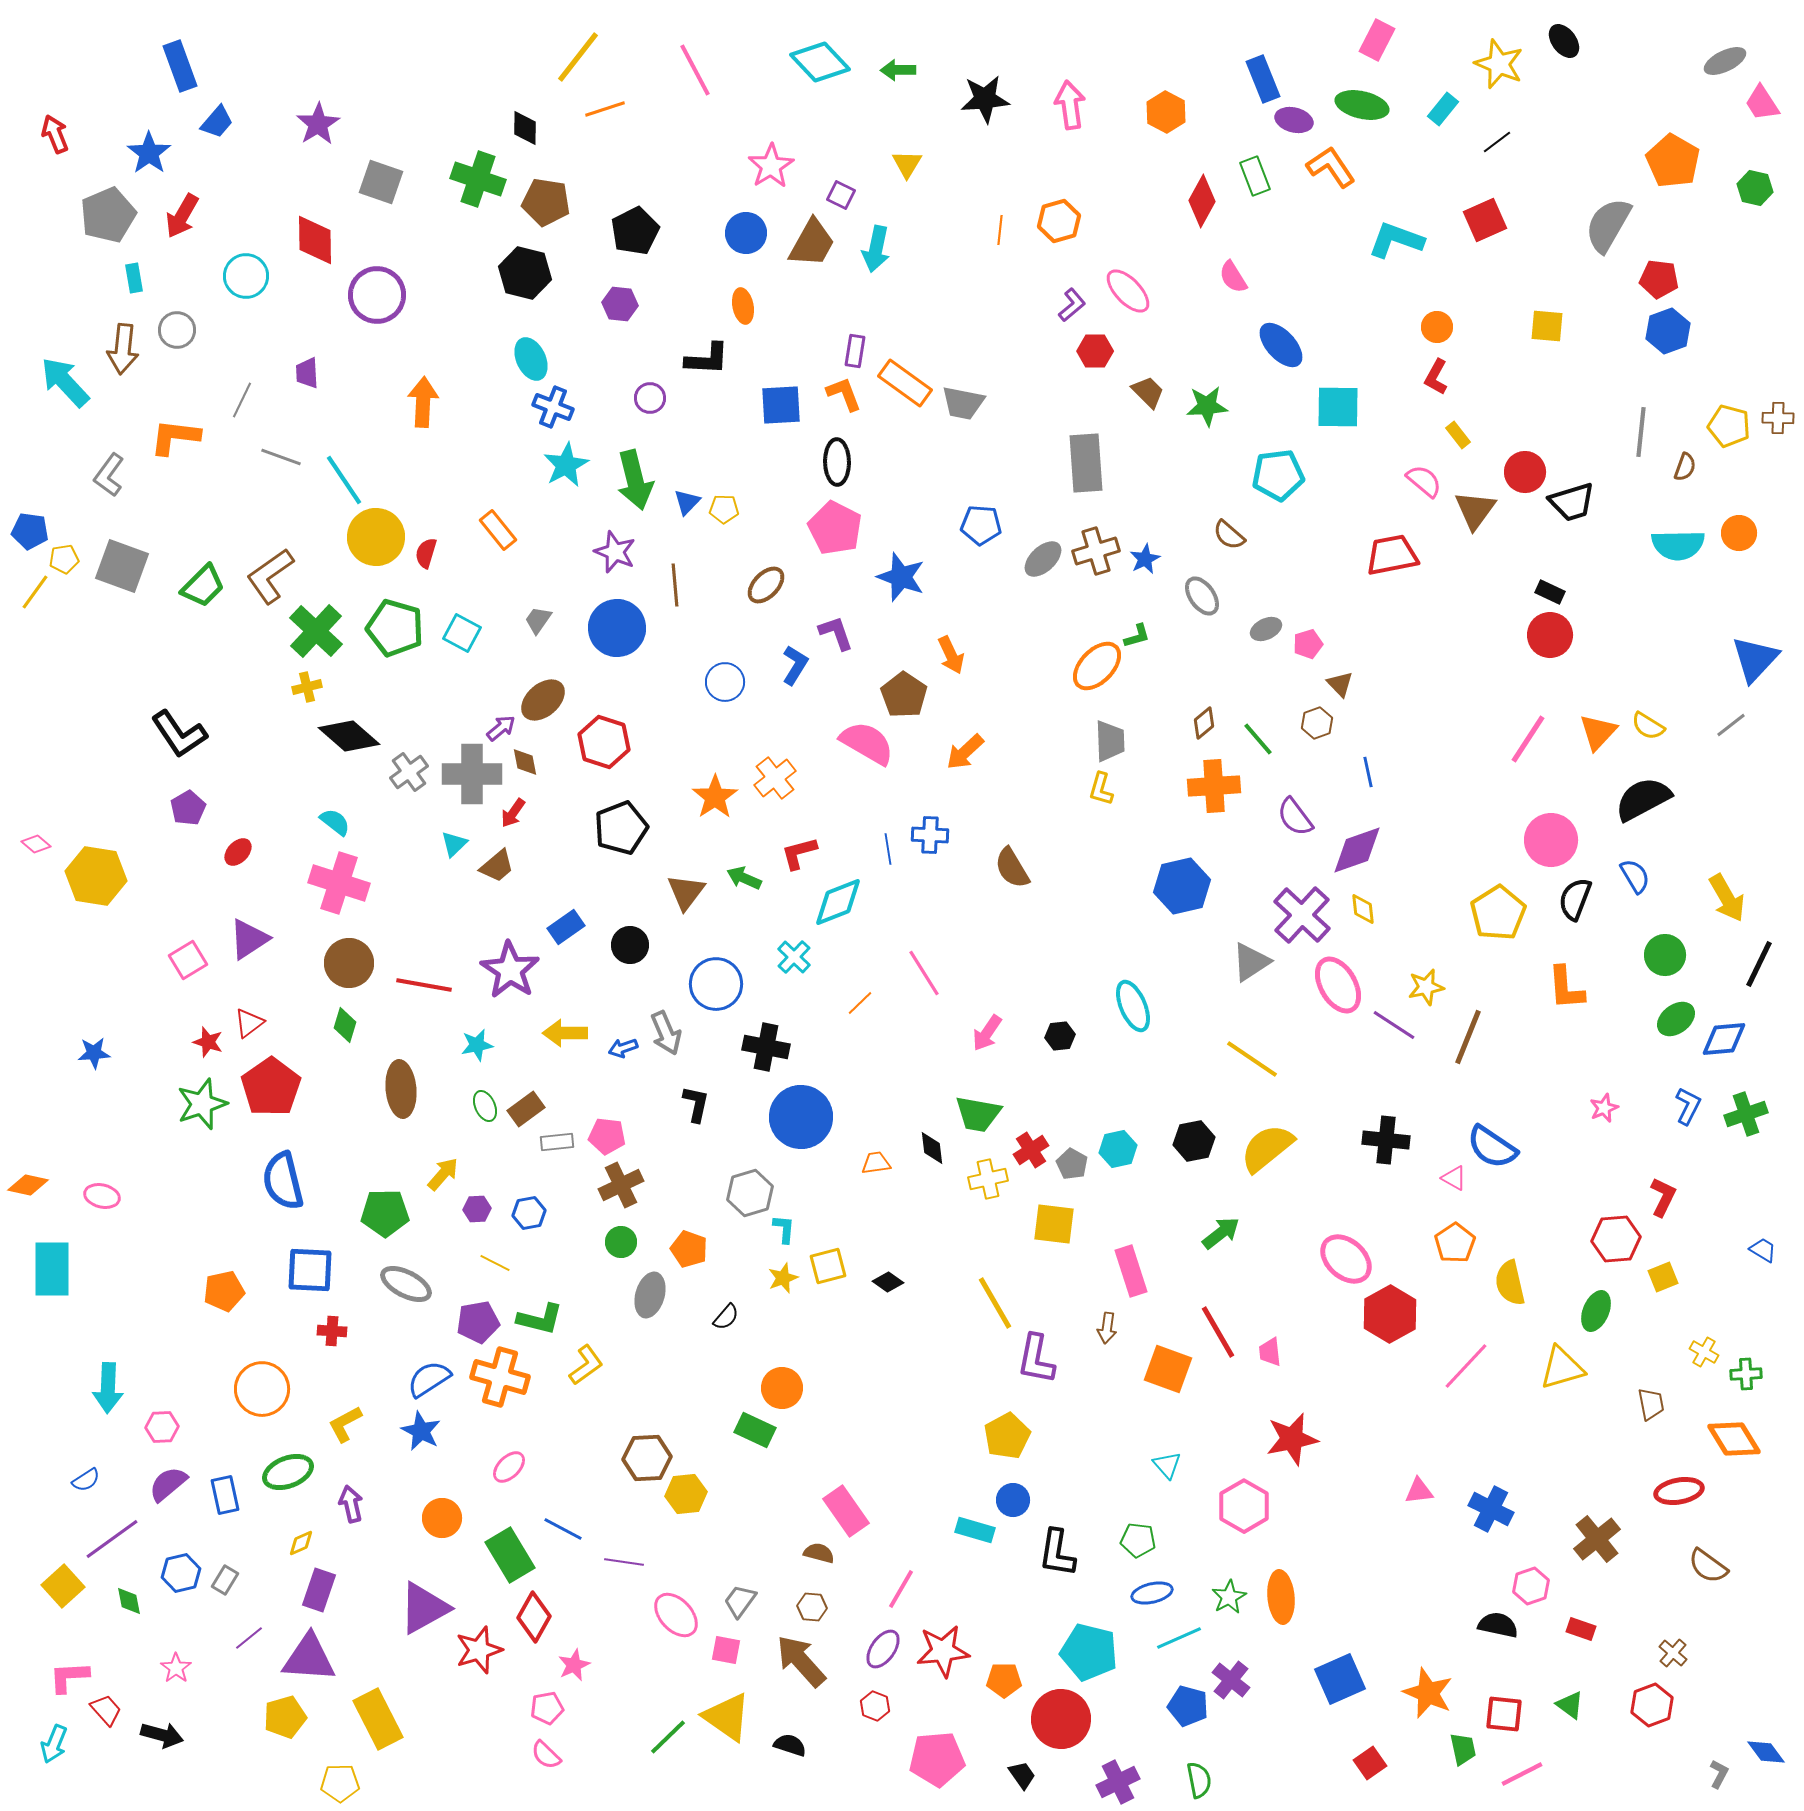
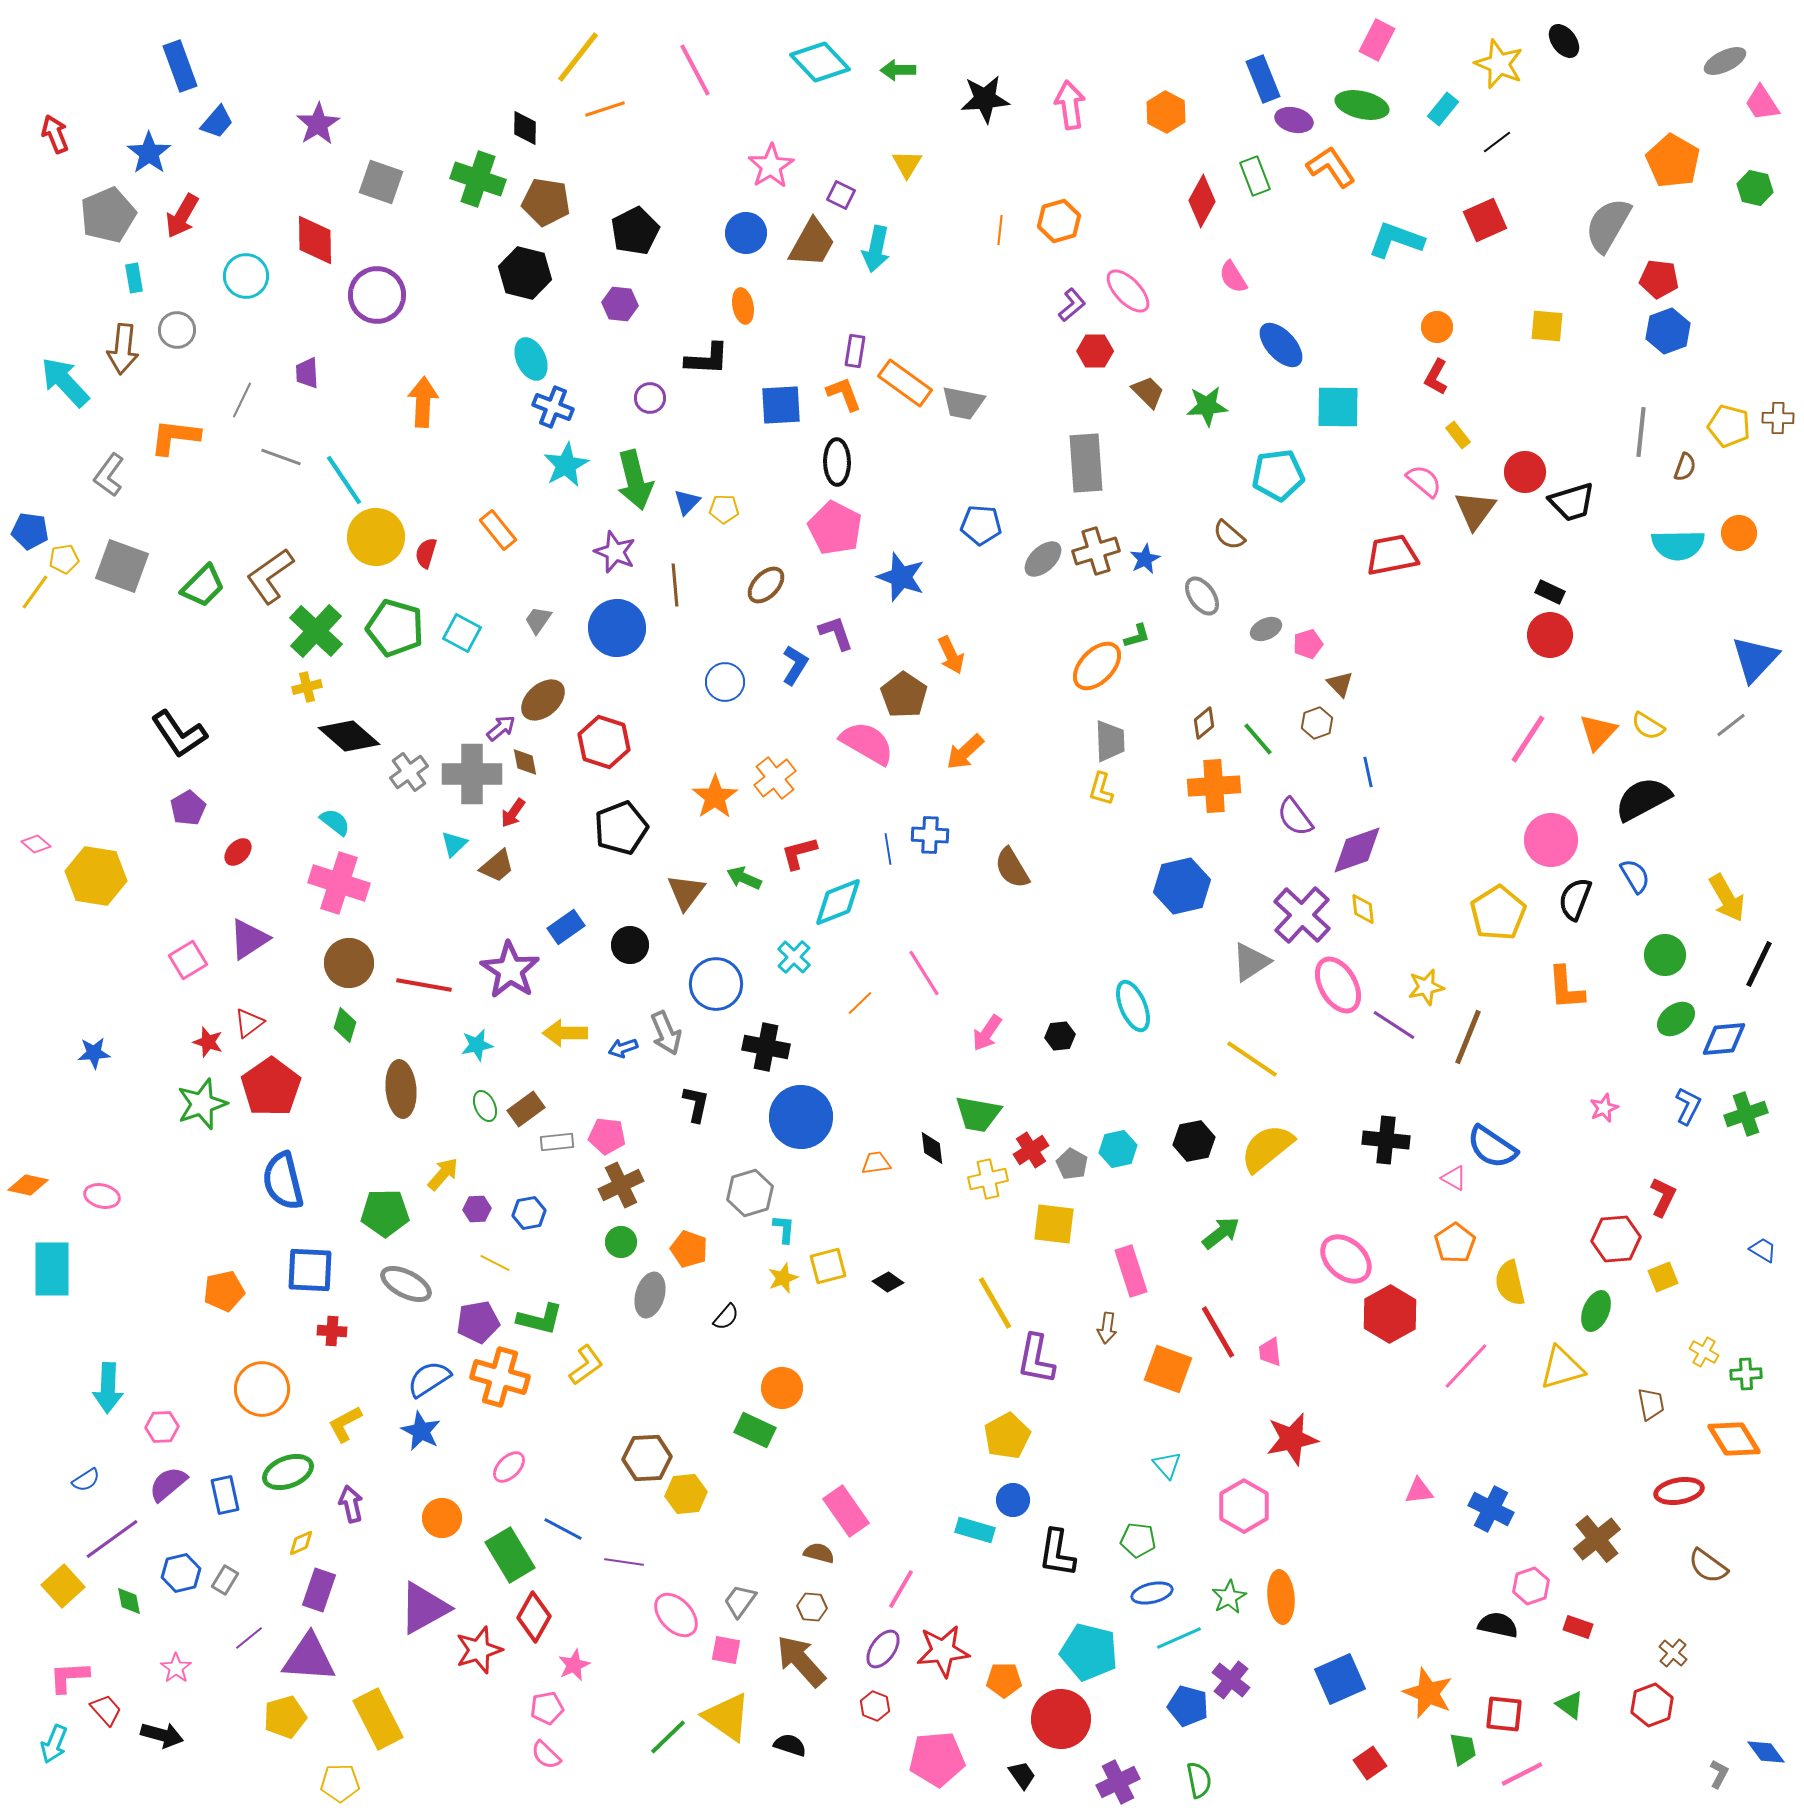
red rectangle at (1581, 1629): moved 3 px left, 2 px up
